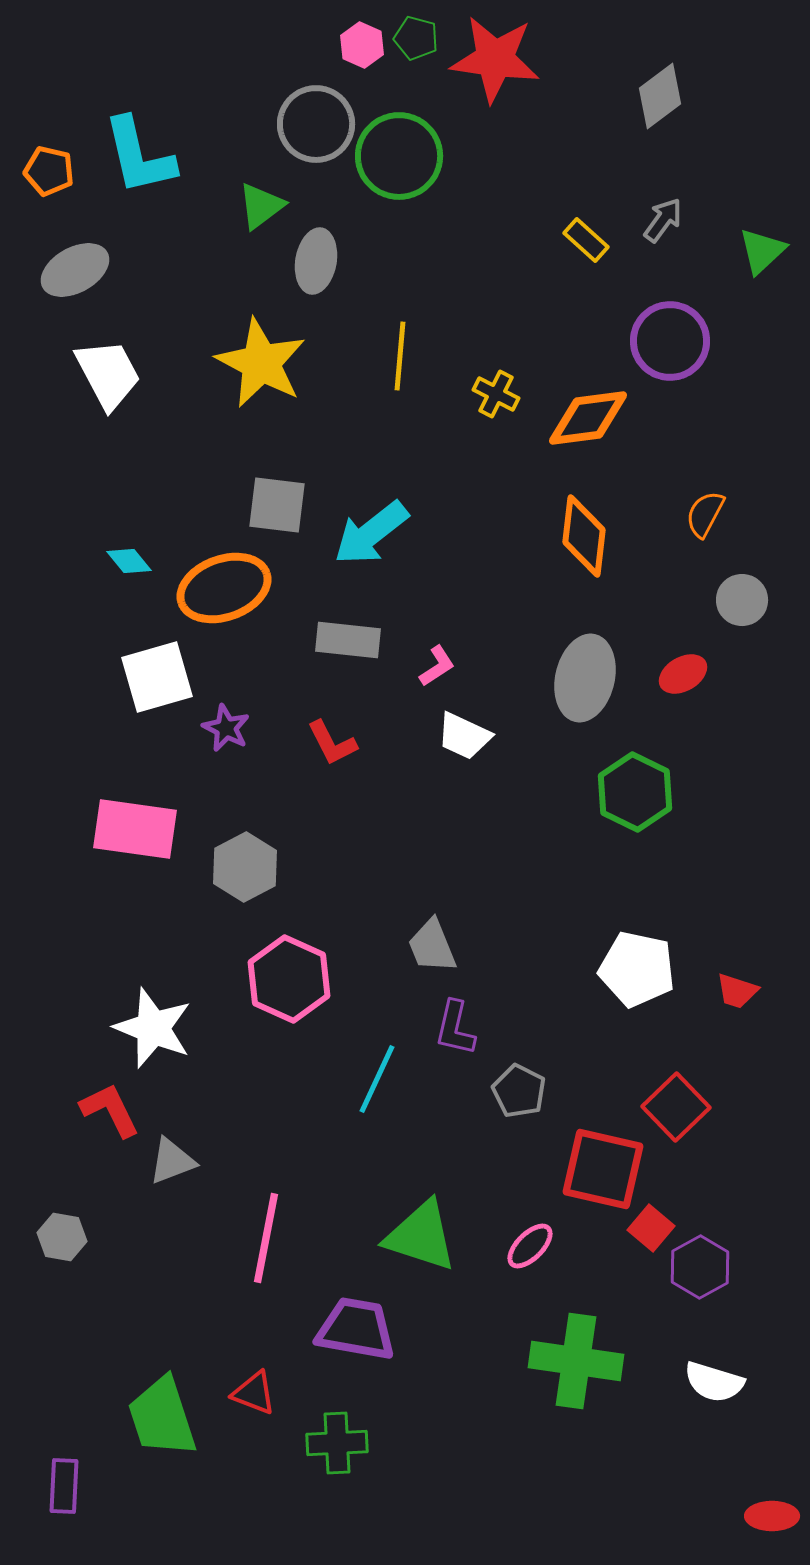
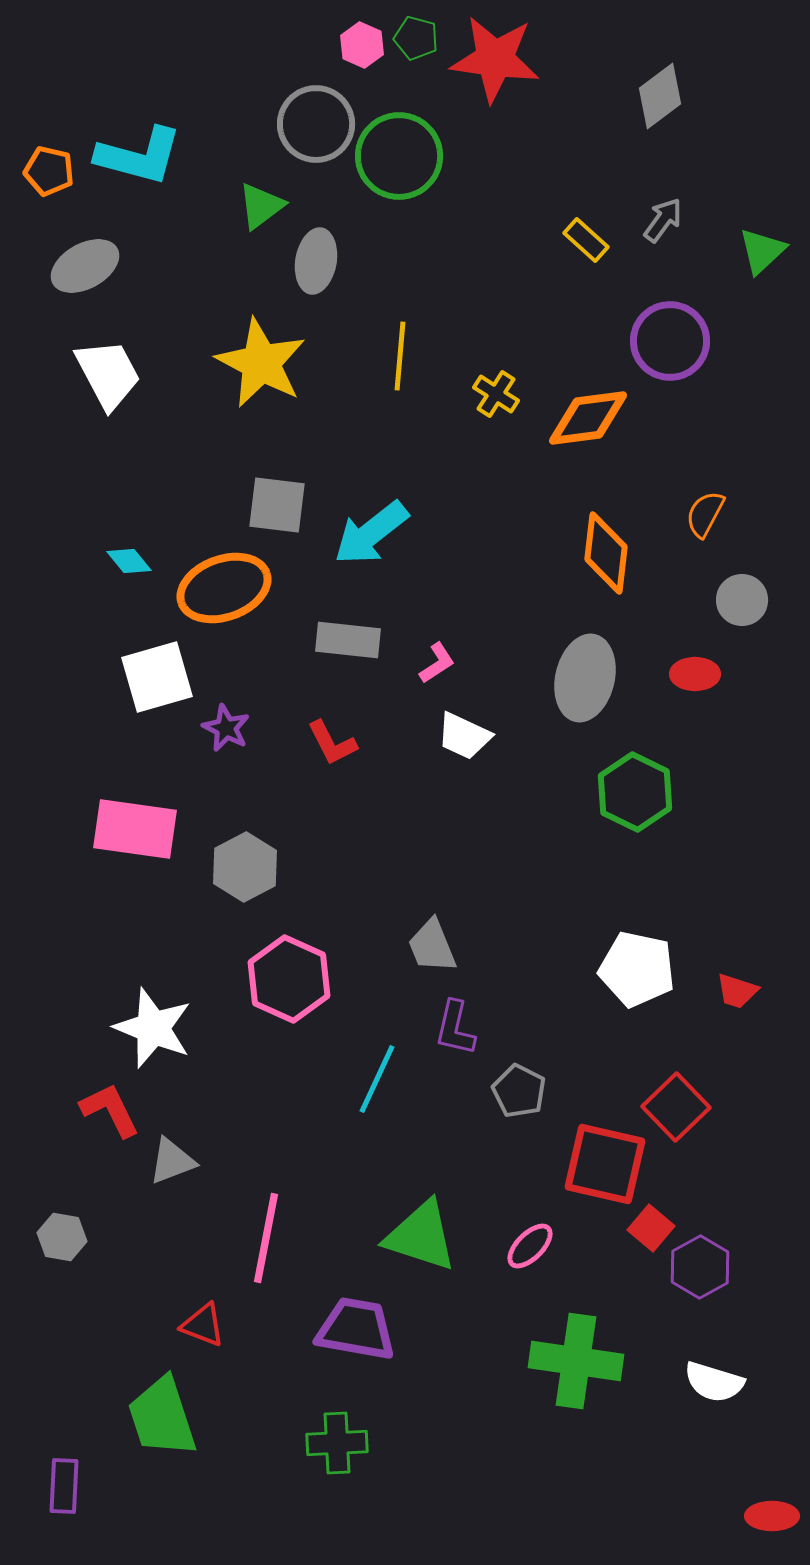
cyan L-shape at (139, 156): rotated 62 degrees counterclockwise
gray ellipse at (75, 270): moved 10 px right, 4 px up
yellow cross at (496, 394): rotated 6 degrees clockwise
orange diamond at (584, 536): moved 22 px right, 17 px down
pink L-shape at (437, 666): moved 3 px up
red ellipse at (683, 674): moved 12 px right; rotated 30 degrees clockwise
red square at (603, 1169): moved 2 px right, 5 px up
red triangle at (254, 1393): moved 51 px left, 68 px up
